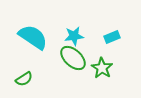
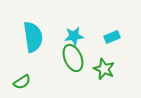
cyan semicircle: rotated 48 degrees clockwise
green ellipse: rotated 24 degrees clockwise
green star: moved 2 px right, 1 px down; rotated 10 degrees counterclockwise
green semicircle: moved 2 px left, 3 px down
